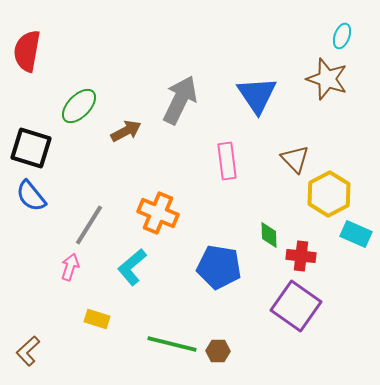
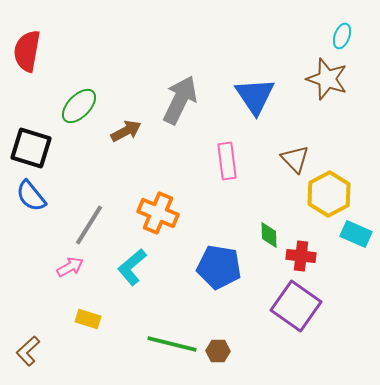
blue triangle: moved 2 px left, 1 px down
pink arrow: rotated 44 degrees clockwise
yellow rectangle: moved 9 px left
